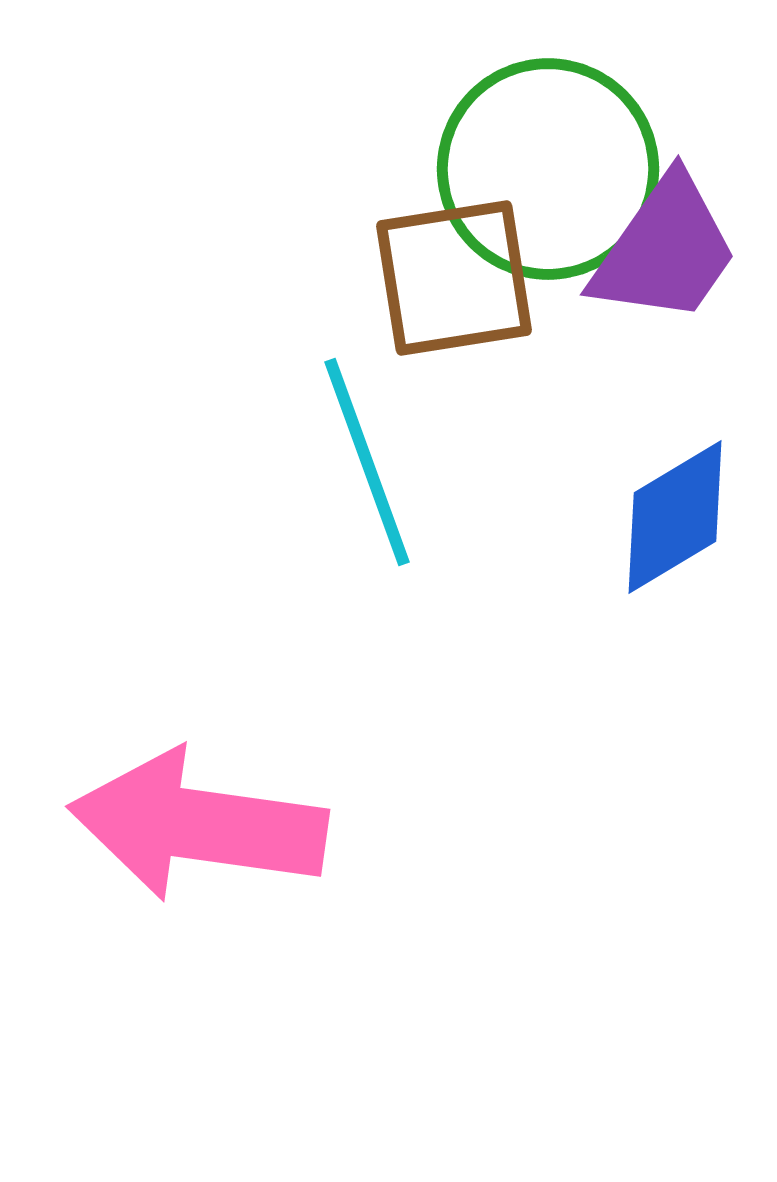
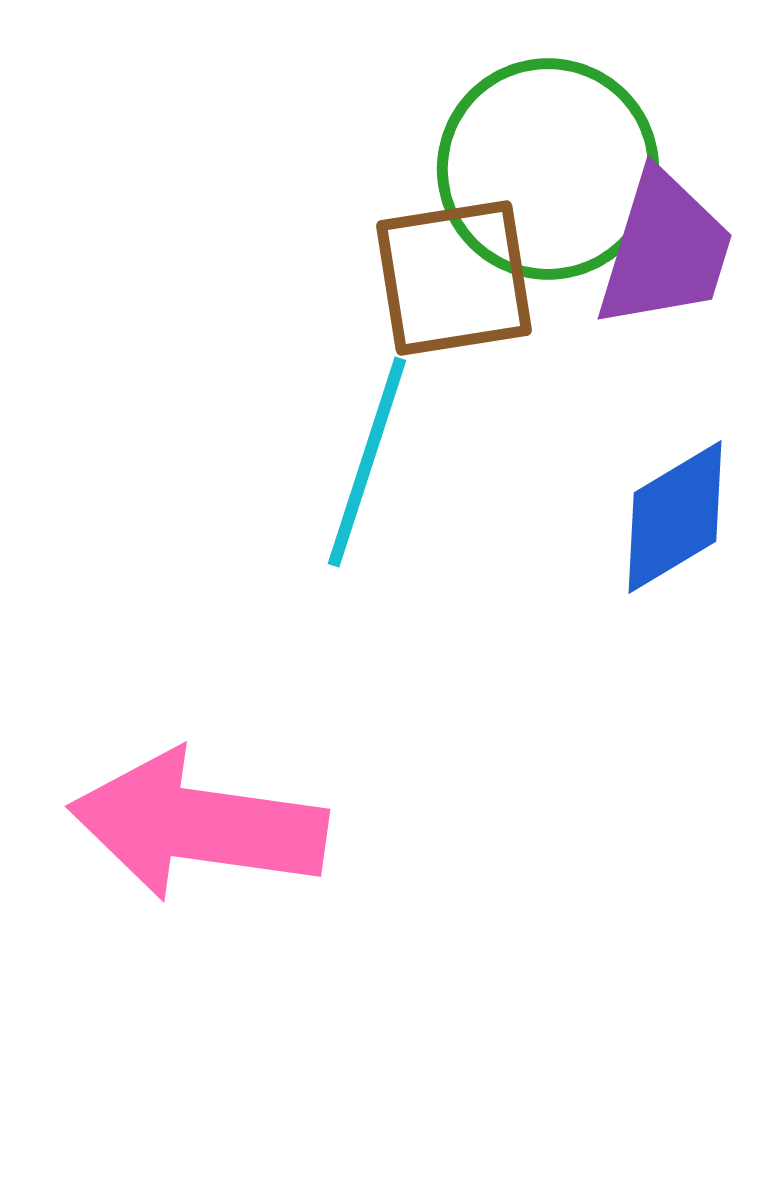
purple trapezoid: rotated 18 degrees counterclockwise
cyan line: rotated 38 degrees clockwise
